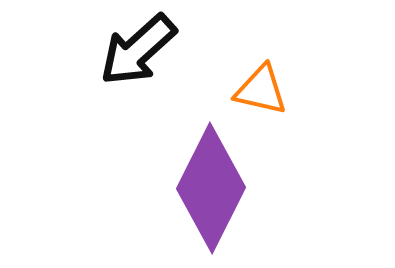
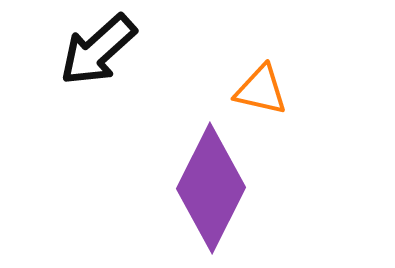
black arrow: moved 40 px left
